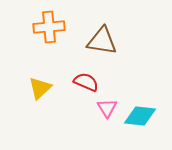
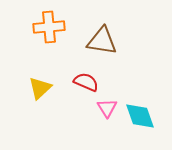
cyan diamond: rotated 64 degrees clockwise
